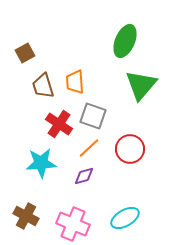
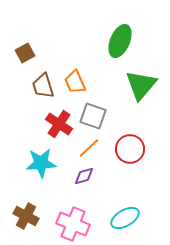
green ellipse: moved 5 px left
orange trapezoid: rotated 20 degrees counterclockwise
